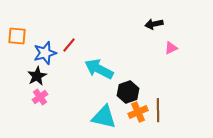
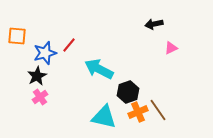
brown line: rotated 35 degrees counterclockwise
